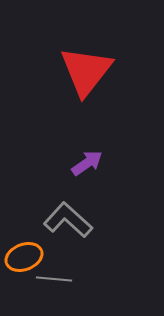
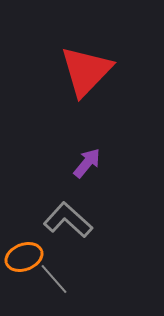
red triangle: rotated 6 degrees clockwise
purple arrow: rotated 16 degrees counterclockwise
gray line: rotated 44 degrees clockwise
